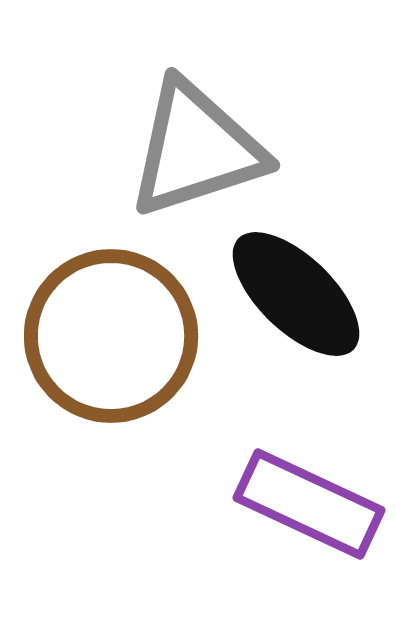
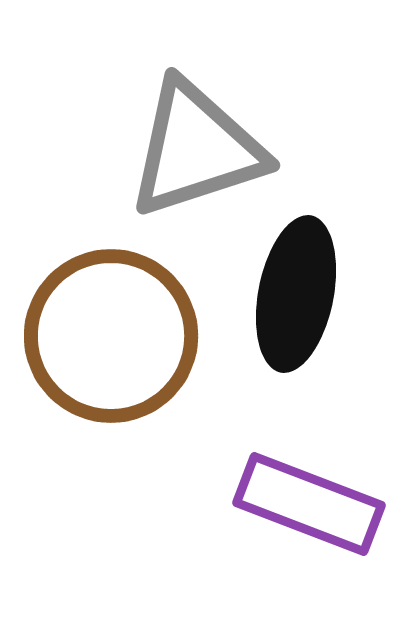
black ellipse: rotated 57 degrees clockwise
purple rectangle: rotated 4 degrees counterclockwise
